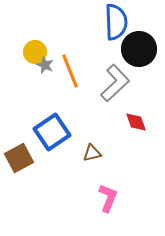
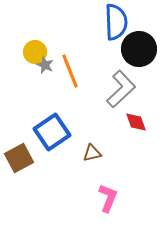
gray L-shape: moved 6 px right, 6 px down
